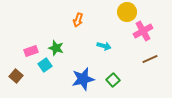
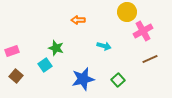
orange arrow: rotated 72 degrees clockwise
pink rectangle: moved 19 px left
green square: moved 5 px right
